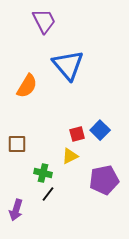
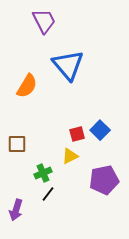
green cross: rotated 36 degrees counterclockwise
